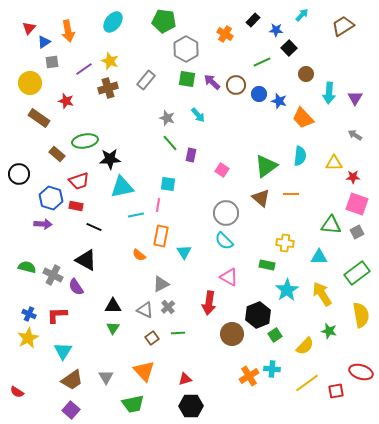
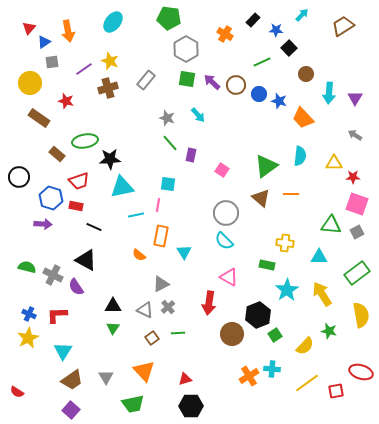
green pentagon at (164, 21): moved 5 px right, 3 px up
black circle at (19, 174): moved 3 px down
